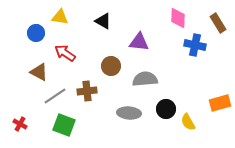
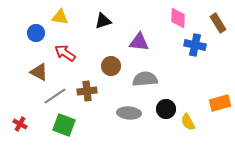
black triangle: rotated 48 degrees counterclockwise
